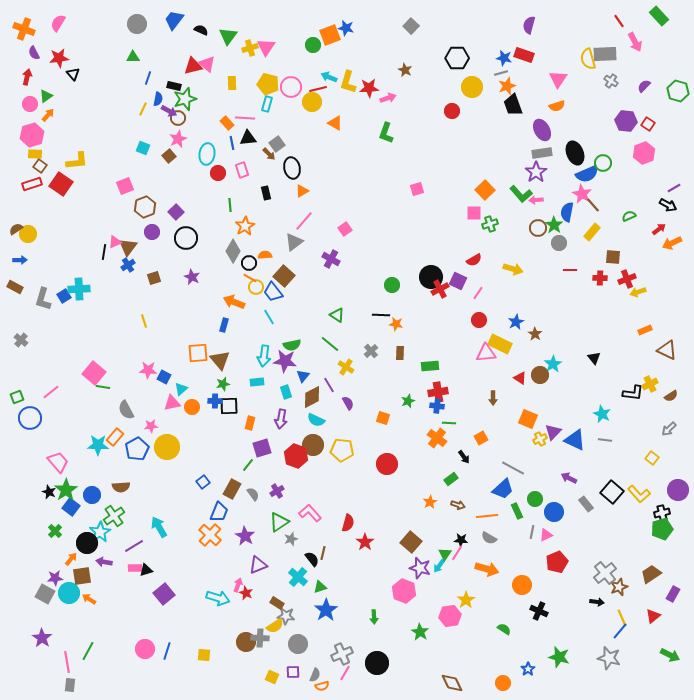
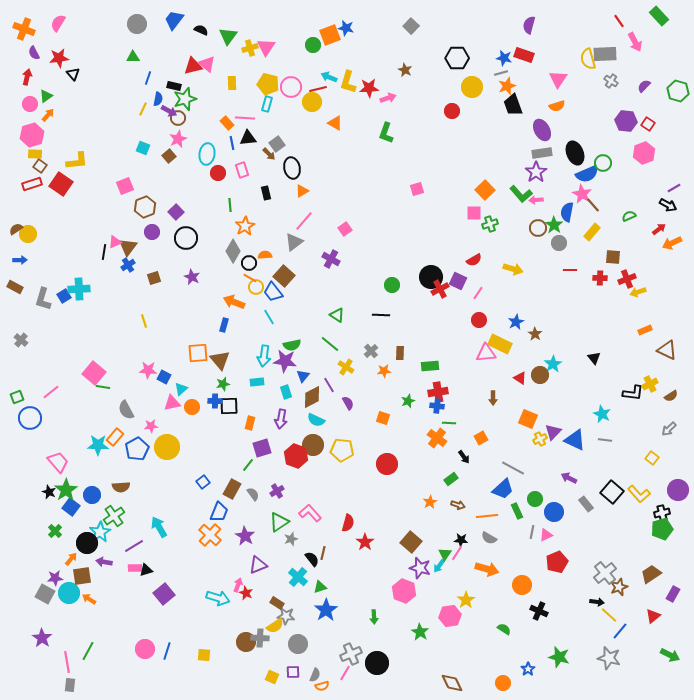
orange star at (396, 324): moved 12 px left, 47 px down; rotated 16 degrees counterclockwise
yellow line at (622, 618): moved 13 px left, 3 px up; rotated 24 degrees counterclockwise
gray cross at (342, 654): moved 9 px right
